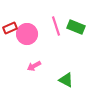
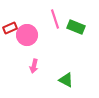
pink line: moved 1 px left, 7 px up
pink circle: moved 1 px down
pink arrow: rotated 48 degrees counterclockwise
